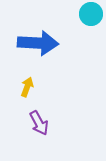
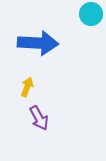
purple arrow: moved 5 px up
